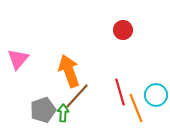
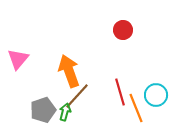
green arrow: moved 2 px right, 1 px up; rotated 12 degrees clockwise
